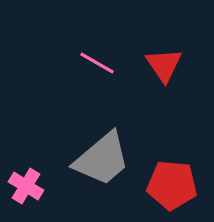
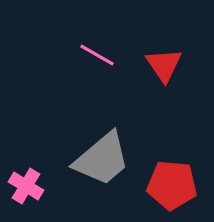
pink line: moved 8 px up
